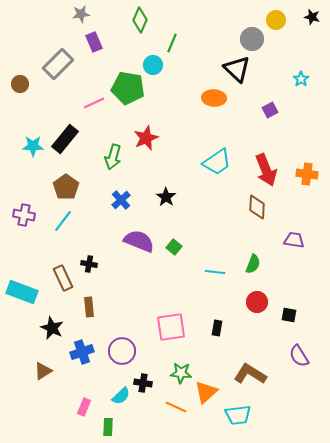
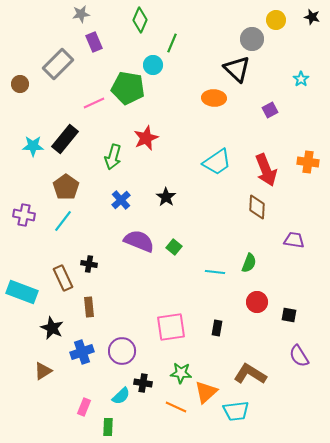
orange cross at (307, 174): moved 1 px right, 12 px up
green semicircle at (253, 264): moved 4 px left, 1 px up
cyan trapezoid at (238, 415): moved 2 px left, 4 px up
